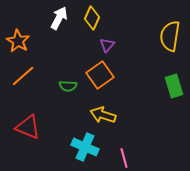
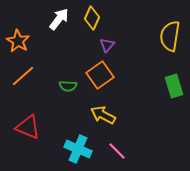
white arrow: moved 1 px down; rotated 10 degrees clockwise
yellow arrow: rotated 10 degrees clockwise
cyan cross: moved 7 px left, 2 px down
pink line: moved 7 px left, 7 px up; rotated 30 degrees counterclockwise
